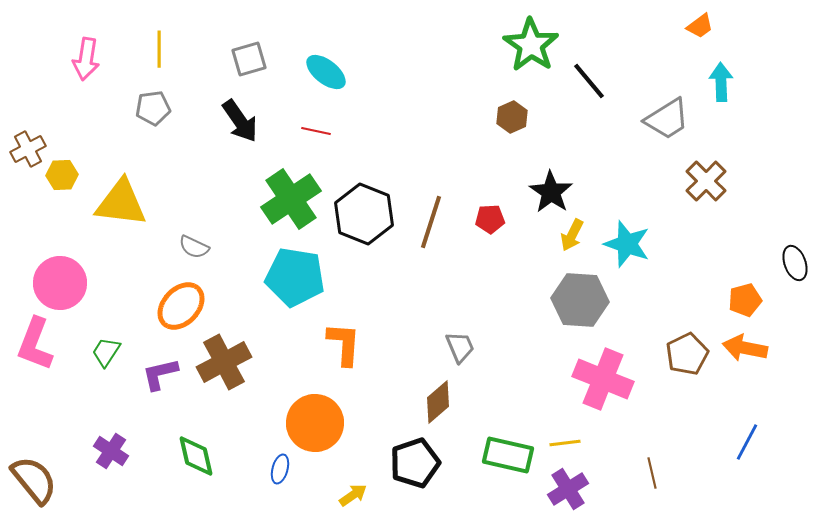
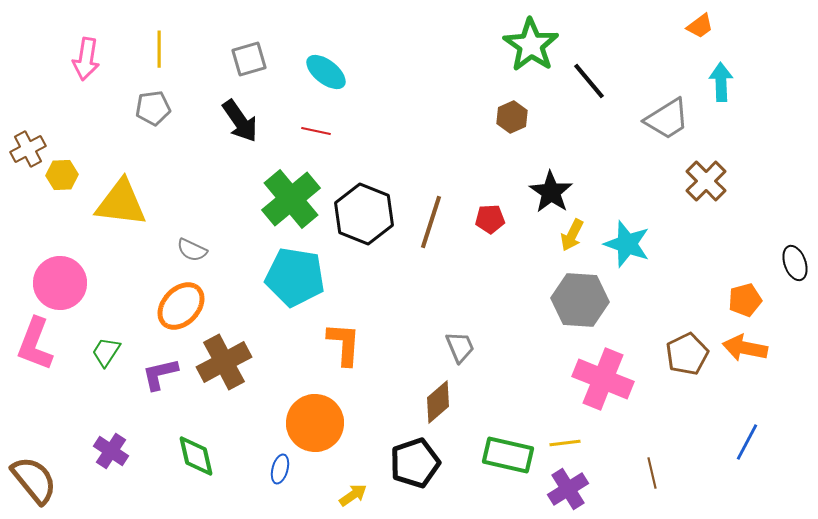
green cross at (291, 199): rotated 6 degrees counterclockwise
gray semicircle at (194, 247): moved 2 px left, 3 px down
